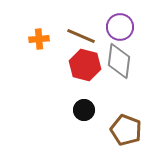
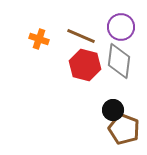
purple circle: moved 1 px right
orange cross: rotated 24 degrees clockwise
black circle: moved 29 px right
brown pentagon: moved 2 px left, 1 px up
